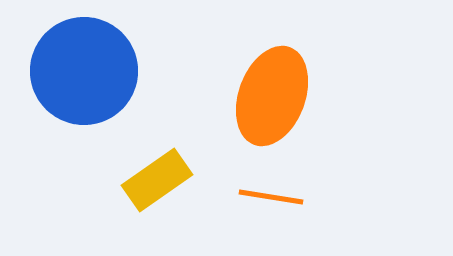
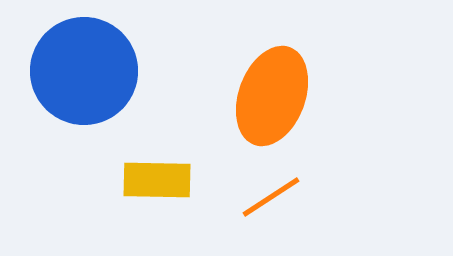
yellow rectangle: rotated 36 degrees clockwise
orange line: rotated 42 degrees counterclockwise
